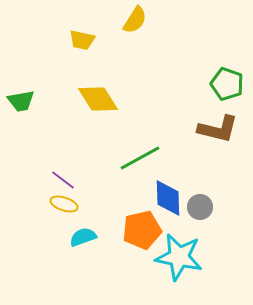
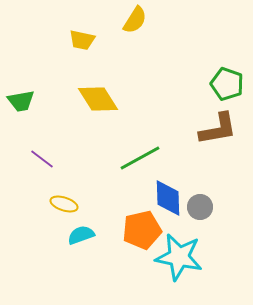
brown L-shape: rotated 24 degrees counterclockwise
purple line: moved 21 px left, 21 px up
cyan semicircle: moved 2 px left, 2 px up
